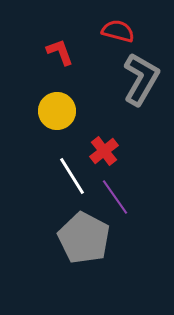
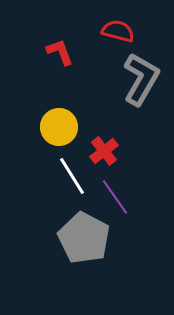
yellow circle: moved 2 px right, 16 px down
